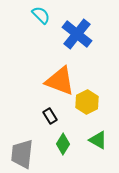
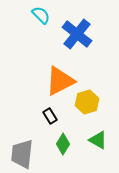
orange triangle: rotated 48 degrees counterclockwise
yellow hexagon: rotated 10 degrees clockwise
